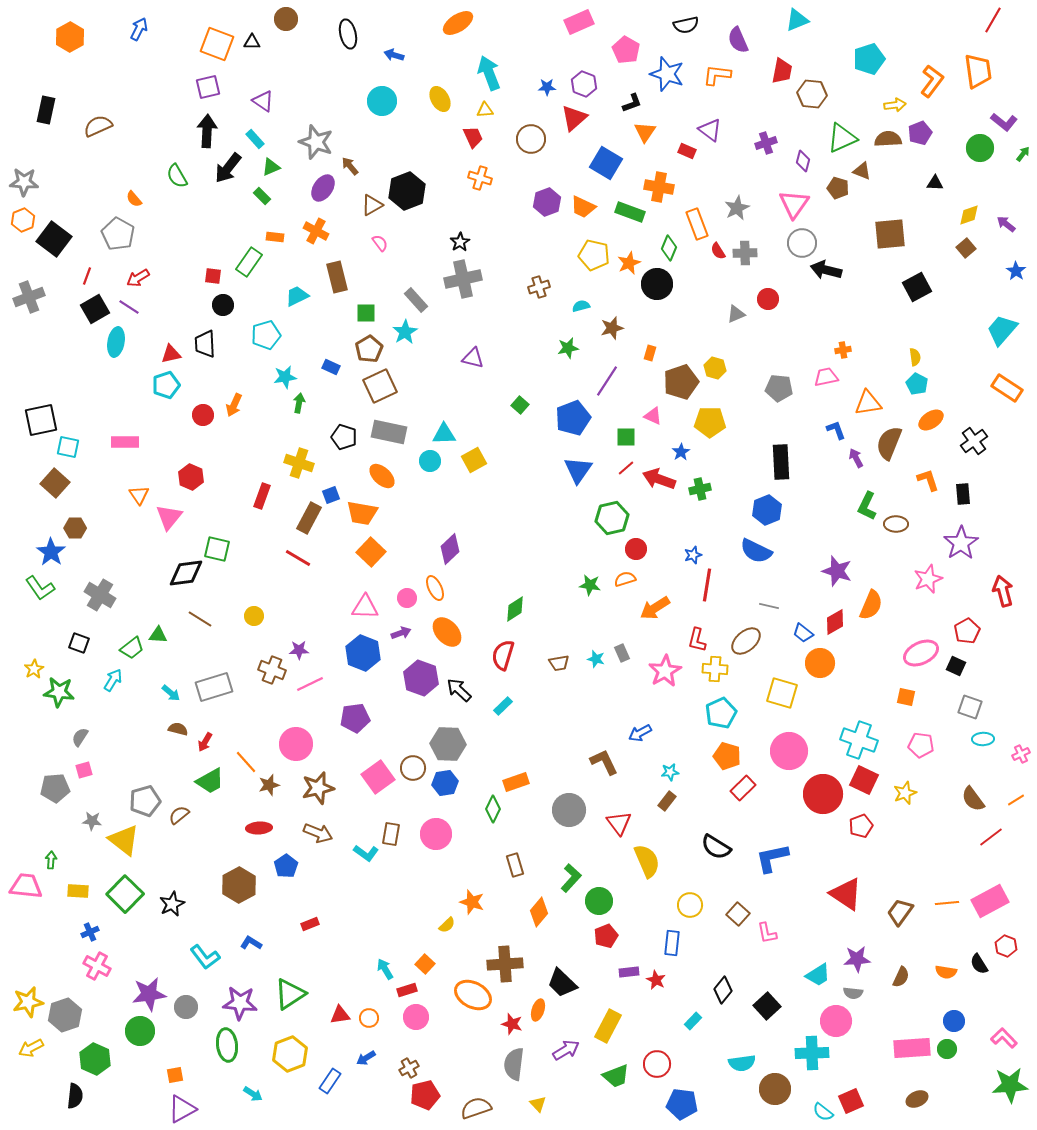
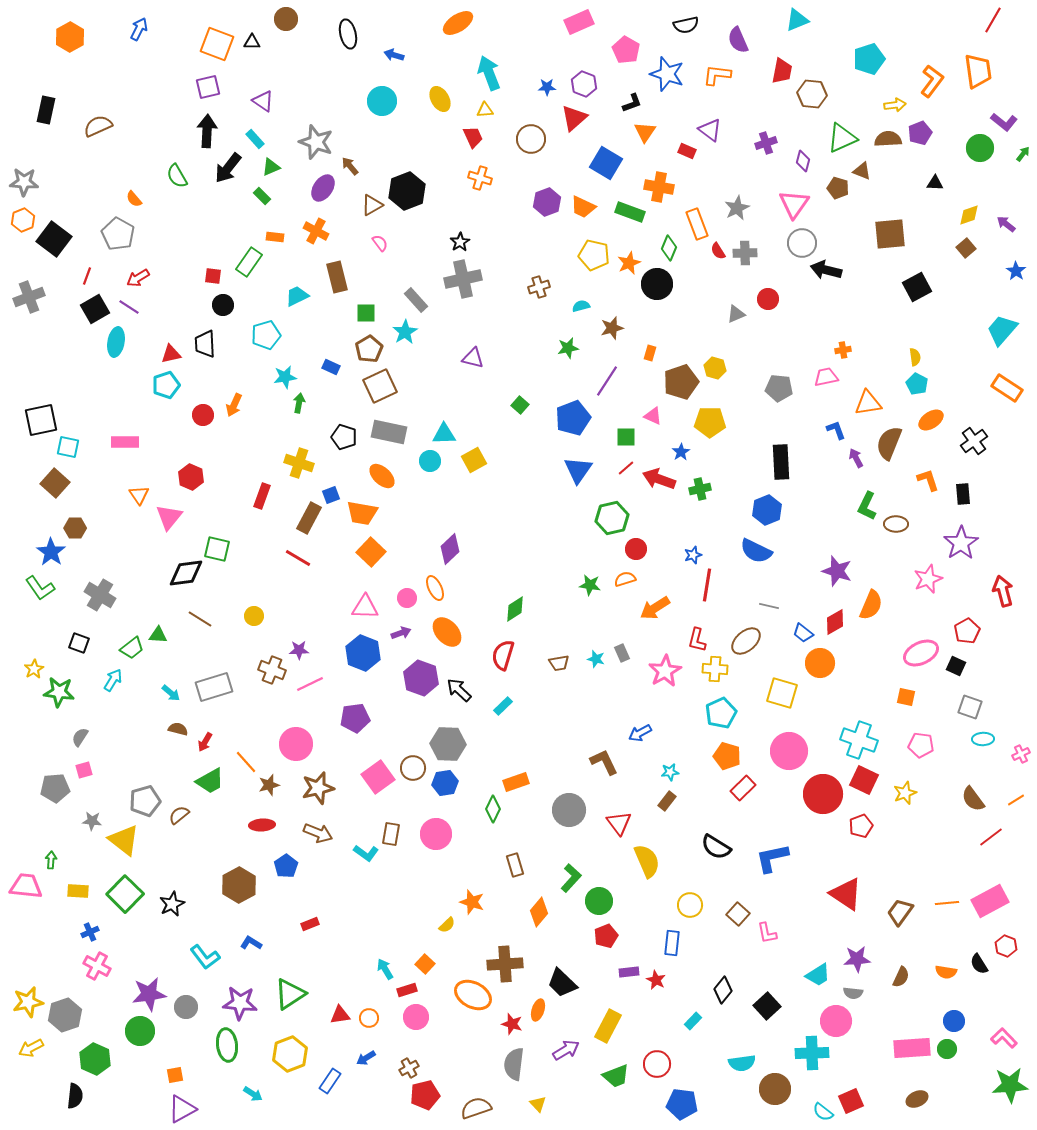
red ellipse at (259, 828): moved 3 px right, 3 px up
